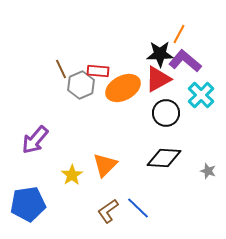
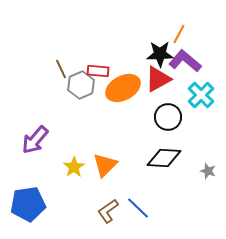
black circle: moved 2 px right, 4 px down
yellow star: moved 2 px right, 8 px up
